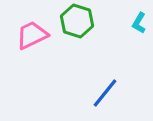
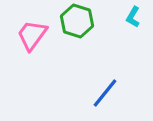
cyan L-shape: moved 6 px left, 6 px up
pink trapezoid: rotated 28 degrees counterclockwise
